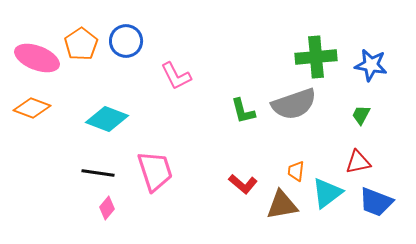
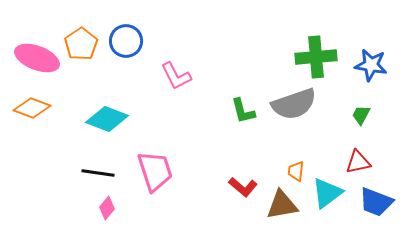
red L-shape: moved 3 px down
